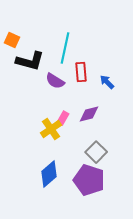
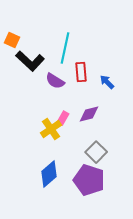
black L-shape: rotated 28 degrees clockwise
